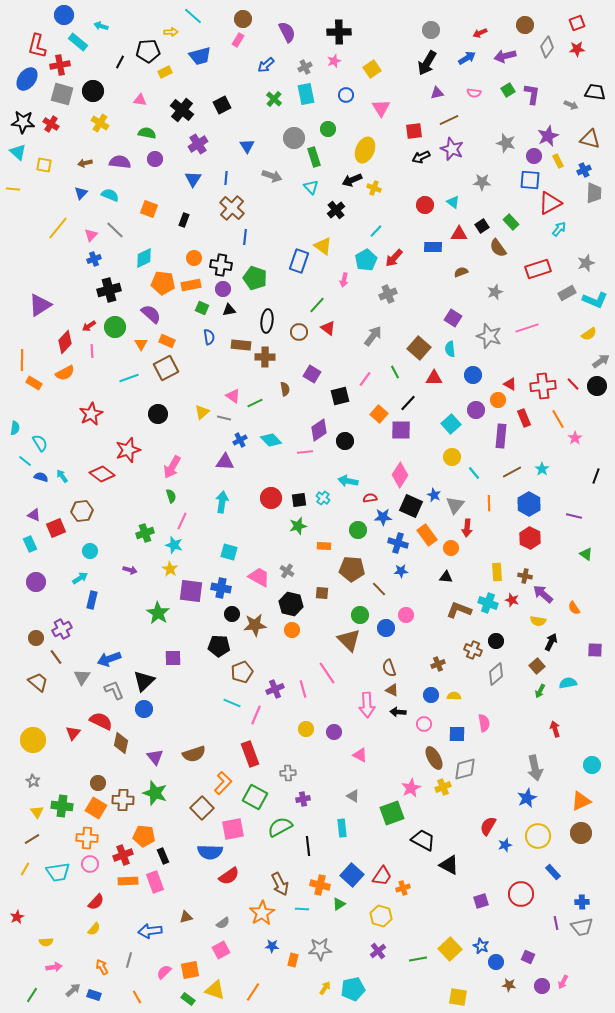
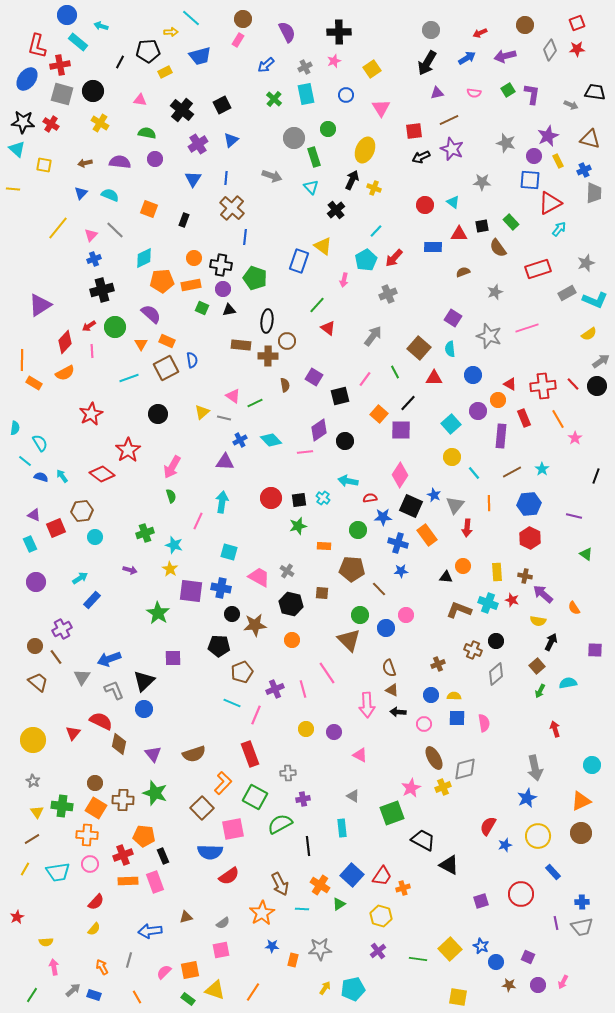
blue circle at (64, 15): moved 3 px right
cyan line at (193, 16): moved 2 px left, 2 px down
gray diamond at (547, 47): moved 3 px right, 3 px down
blue triangle at (247, 146): moved 16 px left, 6 px up; rotated 21 degrees clockwise
cyan triangle at (18, 152): moved 1 px left, 3 px up
black arrow at (352, 180): rotated 138 degrees clockwise
black square at (482, 226): rotated 24 degrees clockwise
brown semicircle at (461, 272): moved 2 px right
orange pentagon at (163, 283): moved 1 px left, 2 px up; rotated 10 degrees counterclockwise
black cross at (109, 290): moved 7 px left
brown circle at (299, 332): moved 12 px left, 9 px down
blue semicircle at (209, 337): moved 17 px left, 23 px down
brown cross at (265, 357): moved 3 px right, 1 px up
purple square at (312, 374): moved 2 px right, 3 px down
brown semicircle at (285, 389): moved 4 px up
purple circle at (476, 410): moved 2 px right, 1 px down
red star at (128, 450): rotated 15 degrees counterclockwise
blue hexagon at (529, 504): rotated 25 degrees clockwise
pink line at (182, 521): moved 16 px right
orange circle at (451, 548): moved 12 px right, 18 px down
cyan circle at (90, 551): moved 5 px right, 14 px up
blue rectangle at (92, 600): rotated 30 degrees clockwise
orange circle at (292, 630): moved 10 px down
brown circle at (36, 638): moved 1 px left, 8 px down
blue square at (457, 734): moved 16 px up
brown diamond at (121, 743): moved 2 px left, 1 px down
purple triangle at (155, 757): moved 2 px left, 3 px up
brown circle at (98, 783): moved 3 px left
green semicircle at (280, 827): moved 3 px up
orange cross at (87, 838): moved 3 px up
orange cross at (320, 885): rotated 18 degrees clockwise
pink square at (221, 950): rotated 18 degrees clockwise
green line at (418, 959): rotated 18 degrees clockwise
pink arrow at (54, 967): rotated 91 degrees counterclockwise
purple circle at (542, 986): moved 4 px left, 1 px up
